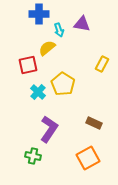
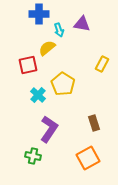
cyan cross: moved 3 px down
brown rectangle: rotated 49 degrees clockwise
